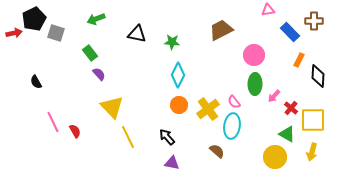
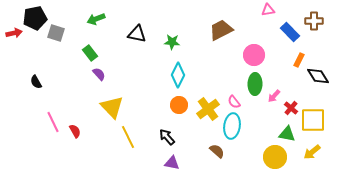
black pentagon: moved 1 px right, 1 px up; rotated 15 degrees clockwise
black diamond: rotated 35 degrees counterclockwise
green triangle: rotated 18 degrees counterclockwise
yellow arrow: rotated 36 degrees clockwise
